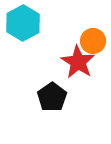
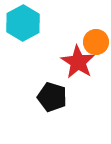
orange circle: moved 3 px right, 1 px down
black pentagon: rotated 20 degrees counterclockwise
